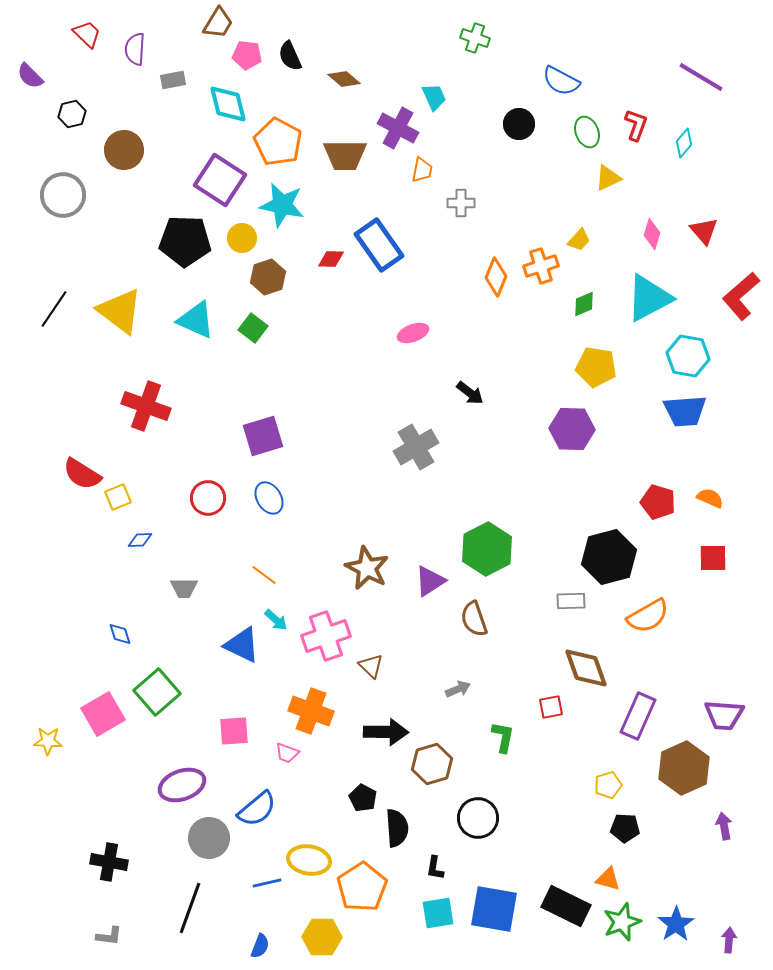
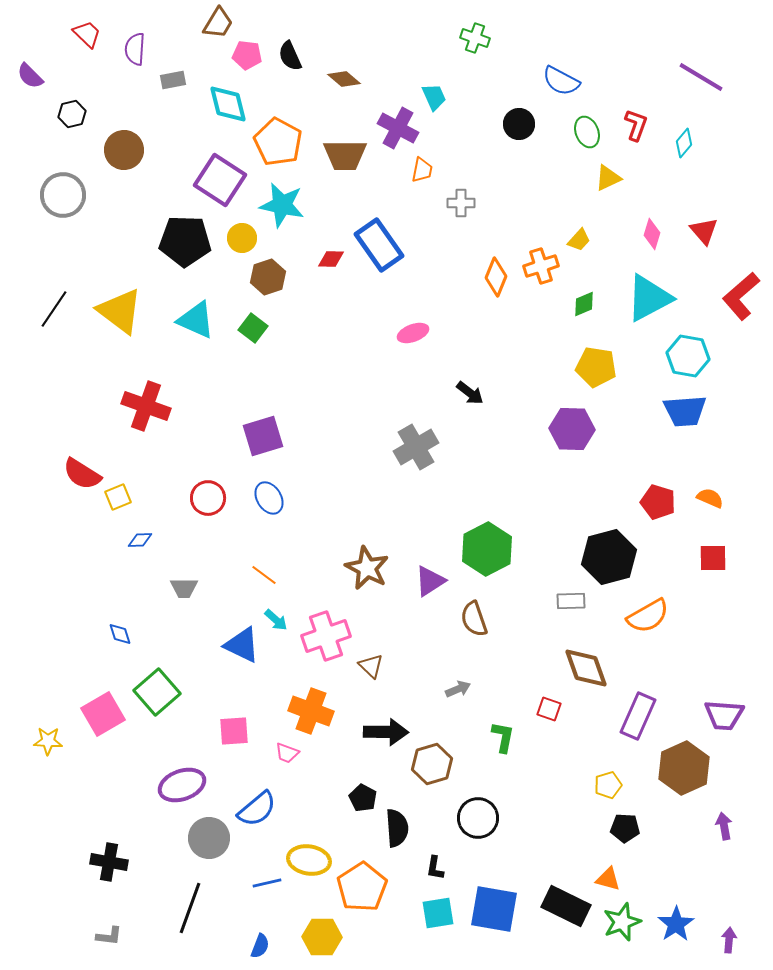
red square at (551, 707): moved 2 px left, 2 px down; rotated 30 degrees clockwise
